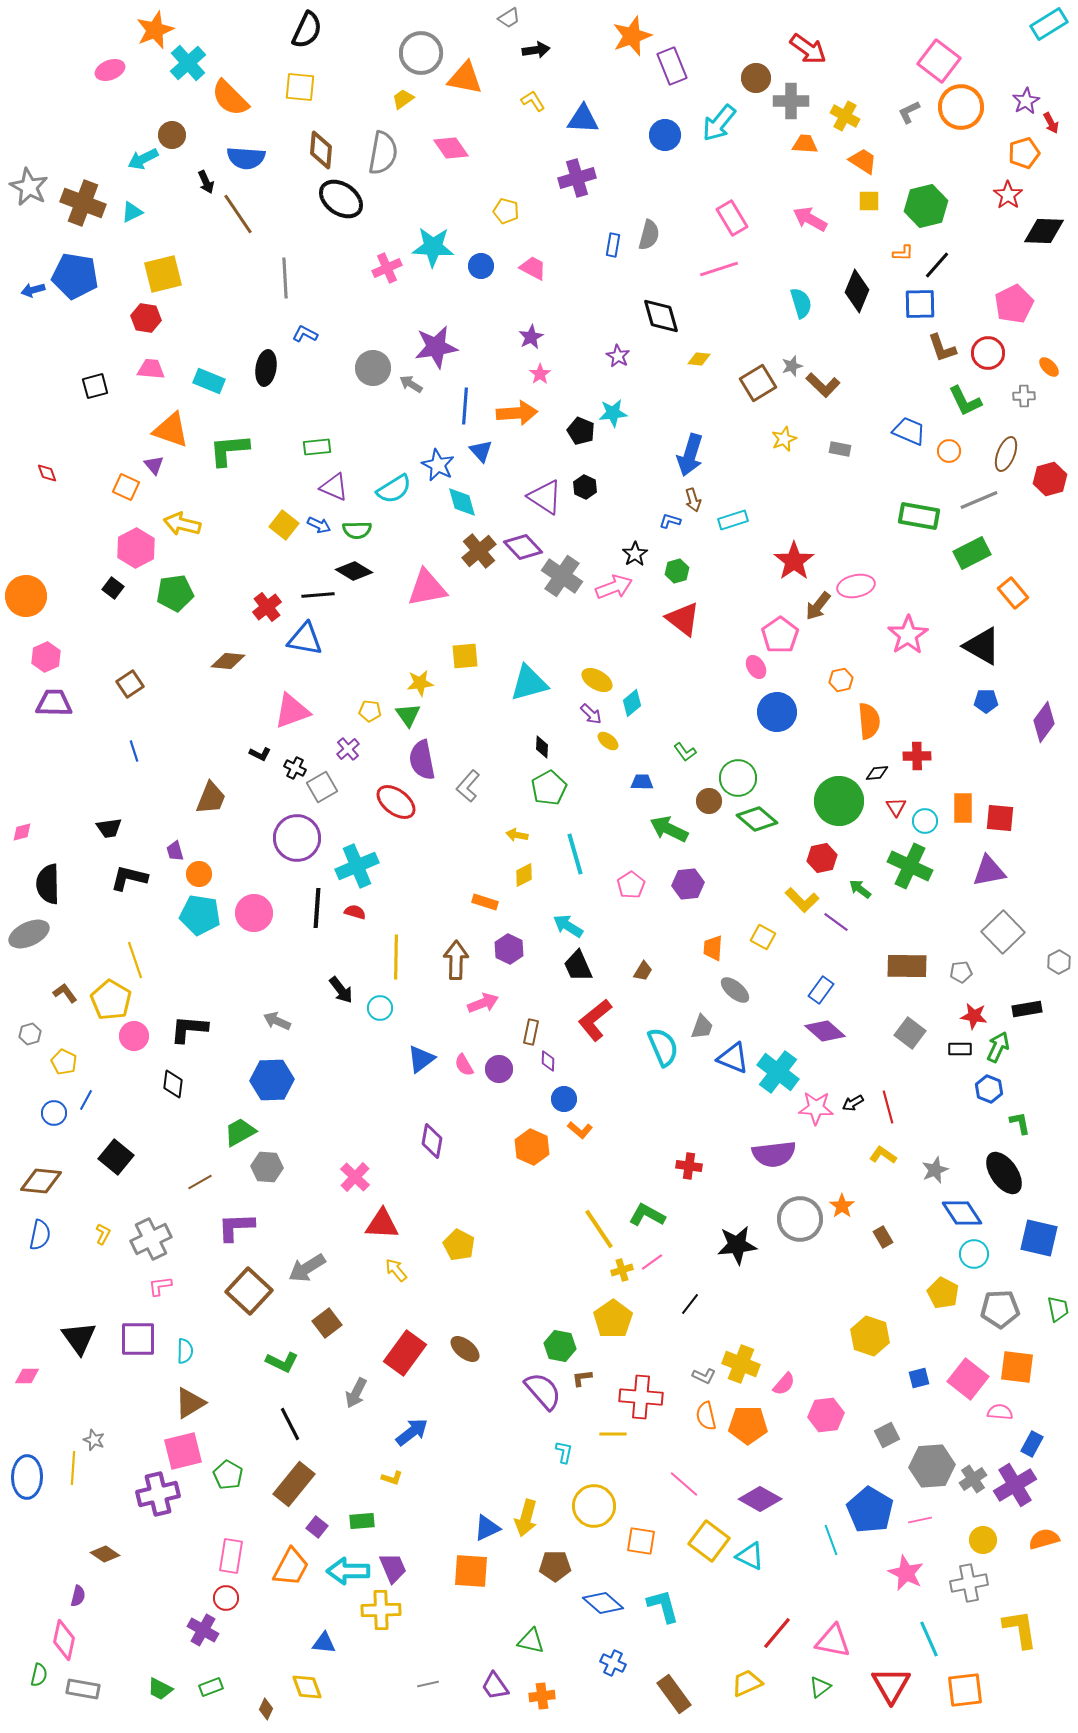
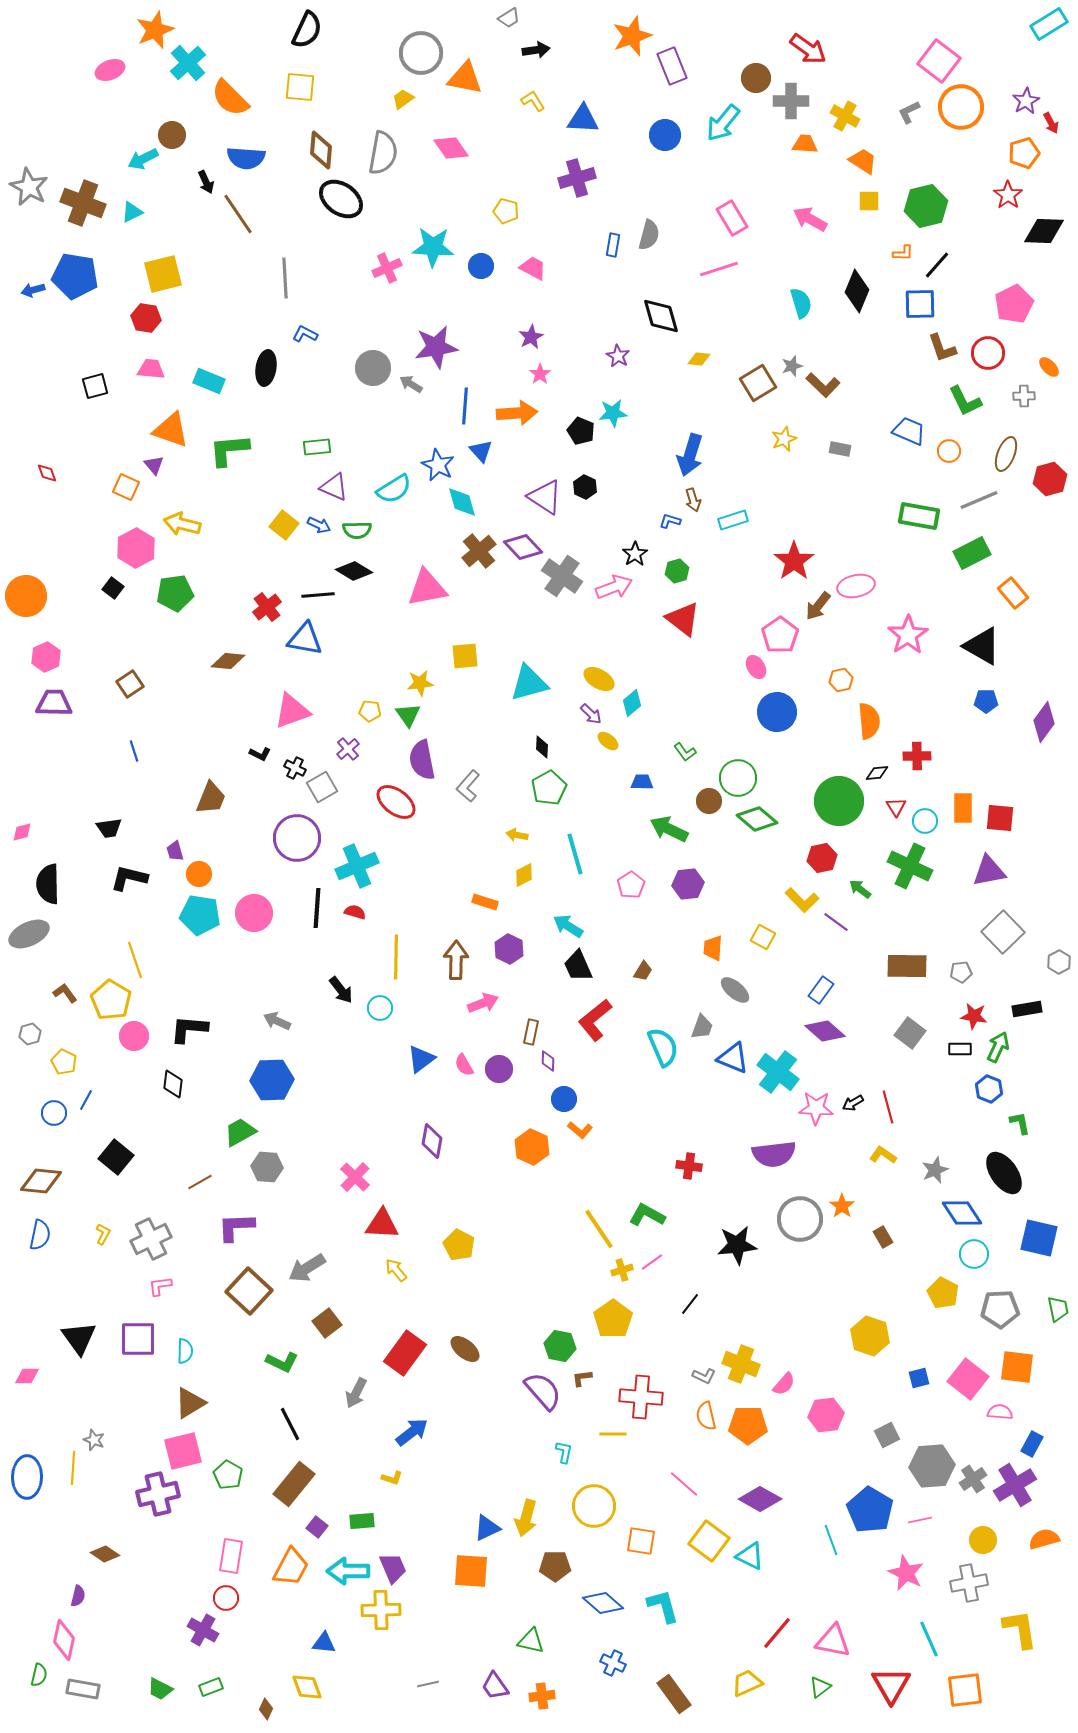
cyan arrow at (719, 123): moved 4 px right
yellow ellipse at (597, 680): moved 2 px right, 1 px up
